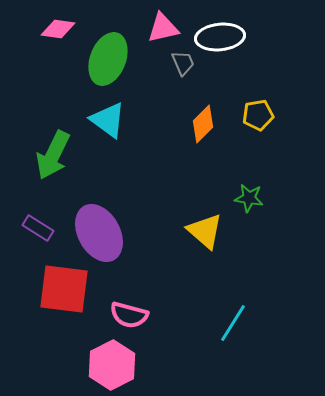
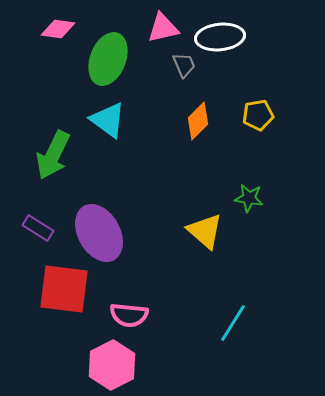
gray trapezoid: moved 1 px right, 2 px down
orange diamond: moved 5 px left, 3 px up
pink semicircle: rotated 9 degrees counterclockwise
